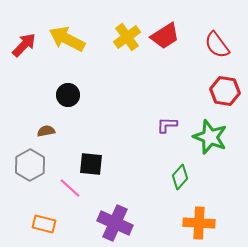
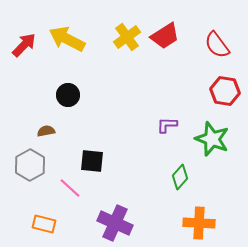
green star: moved 2 px right, 2 px down
black square: moved 1 px right, 3 px up
